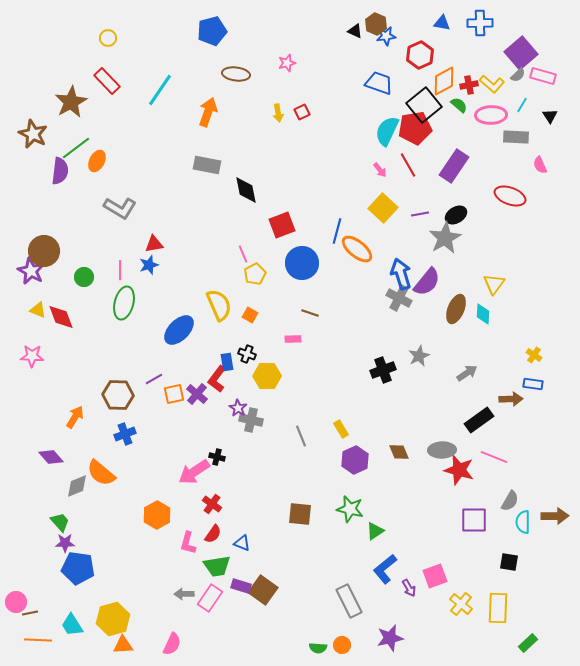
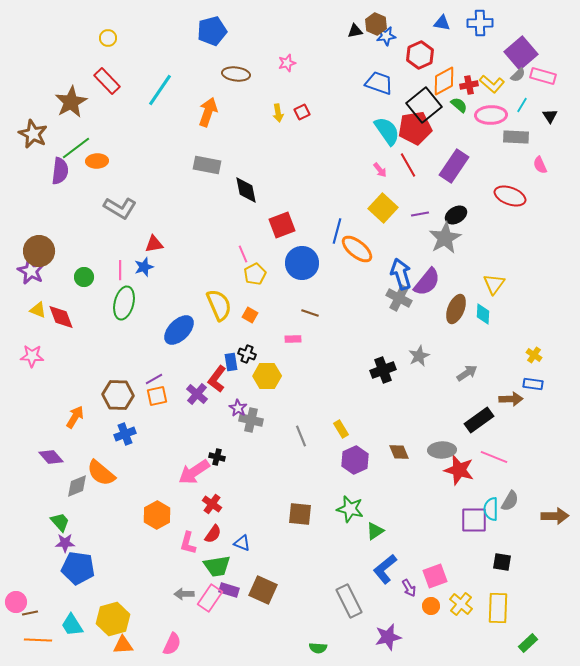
black triangle at (355, 31): rotated 35 degrees counterclockwise
cyan semicircle at (387, 131): rotated 120 degrees clockwise
orange ellipse at (97, 161): rotated 60 degrees clockwise
brown circle at (44, 251): moved 5 px left
blue star at (149, 265): moved 5 px left, 2 px down
blue rectangle at (227, 362): moved 4 px right
orange square at (174, 394): moved 17 px left, 2 px down
cyan semicircle at (523, 522): moved 32 px left, 13 px up
black square at (509, 562): moved 7 px left
purple rectangle at (241, 586): moved 12 px left, 4 px down
brown square at (263, 590): rotated 12 degrees counterclockwise
purple star at (390, 638): moved 2 px left, 1 px up
orange circle at (342, 645): moved 89 px right, 39 px up
